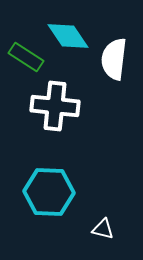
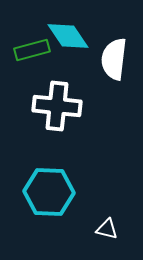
green rectangle: moved 6 px right, 7 px up; rotated 48 degrees counterclockwise
white cross: moved 2 px right
white triangle: moved 4 px right
